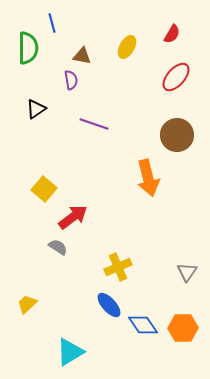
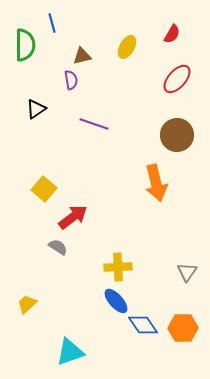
green semicircle: moved 3 px left, 3 px up
brown triangle: rotated 24 degrees counterclockwise
red ellipse: moved 1 px right, 2 px down
orange arrow: moved 8 px right, 5 px down
yellow cross: rotated 20 degrees clockwise
blue ellipse: moved 7 px right, 4 px up
cyan triangle: rotated 12 degrees clockwise
